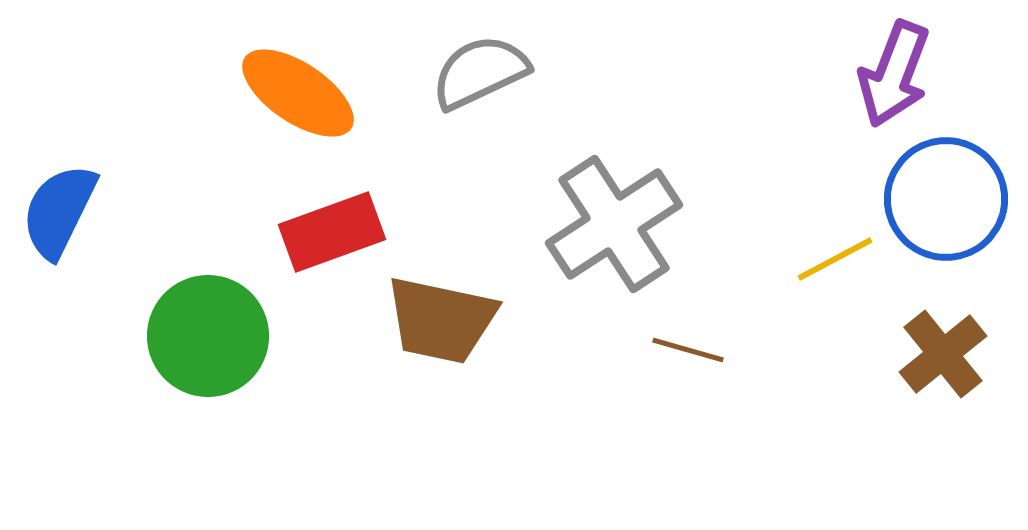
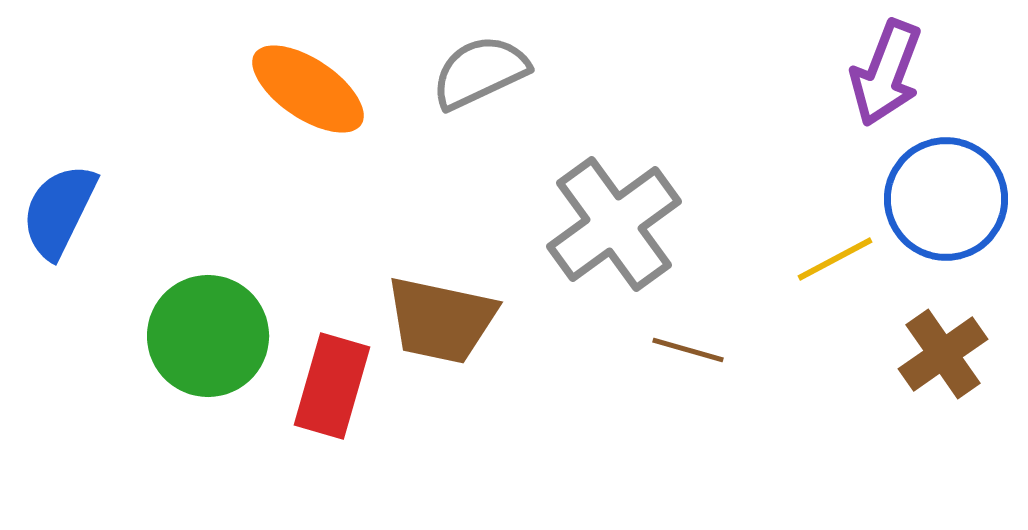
purple arrow: moved 8 px left, 1 px up
orange ellipse: moved 10 px right, 4 px up
gray cross: rotated 3 degrees counterclockwise
red rectangle: moved 154 px down; rotated 54 degrees counterclockwise
brown cross: rotated 4 degrees clockwise
